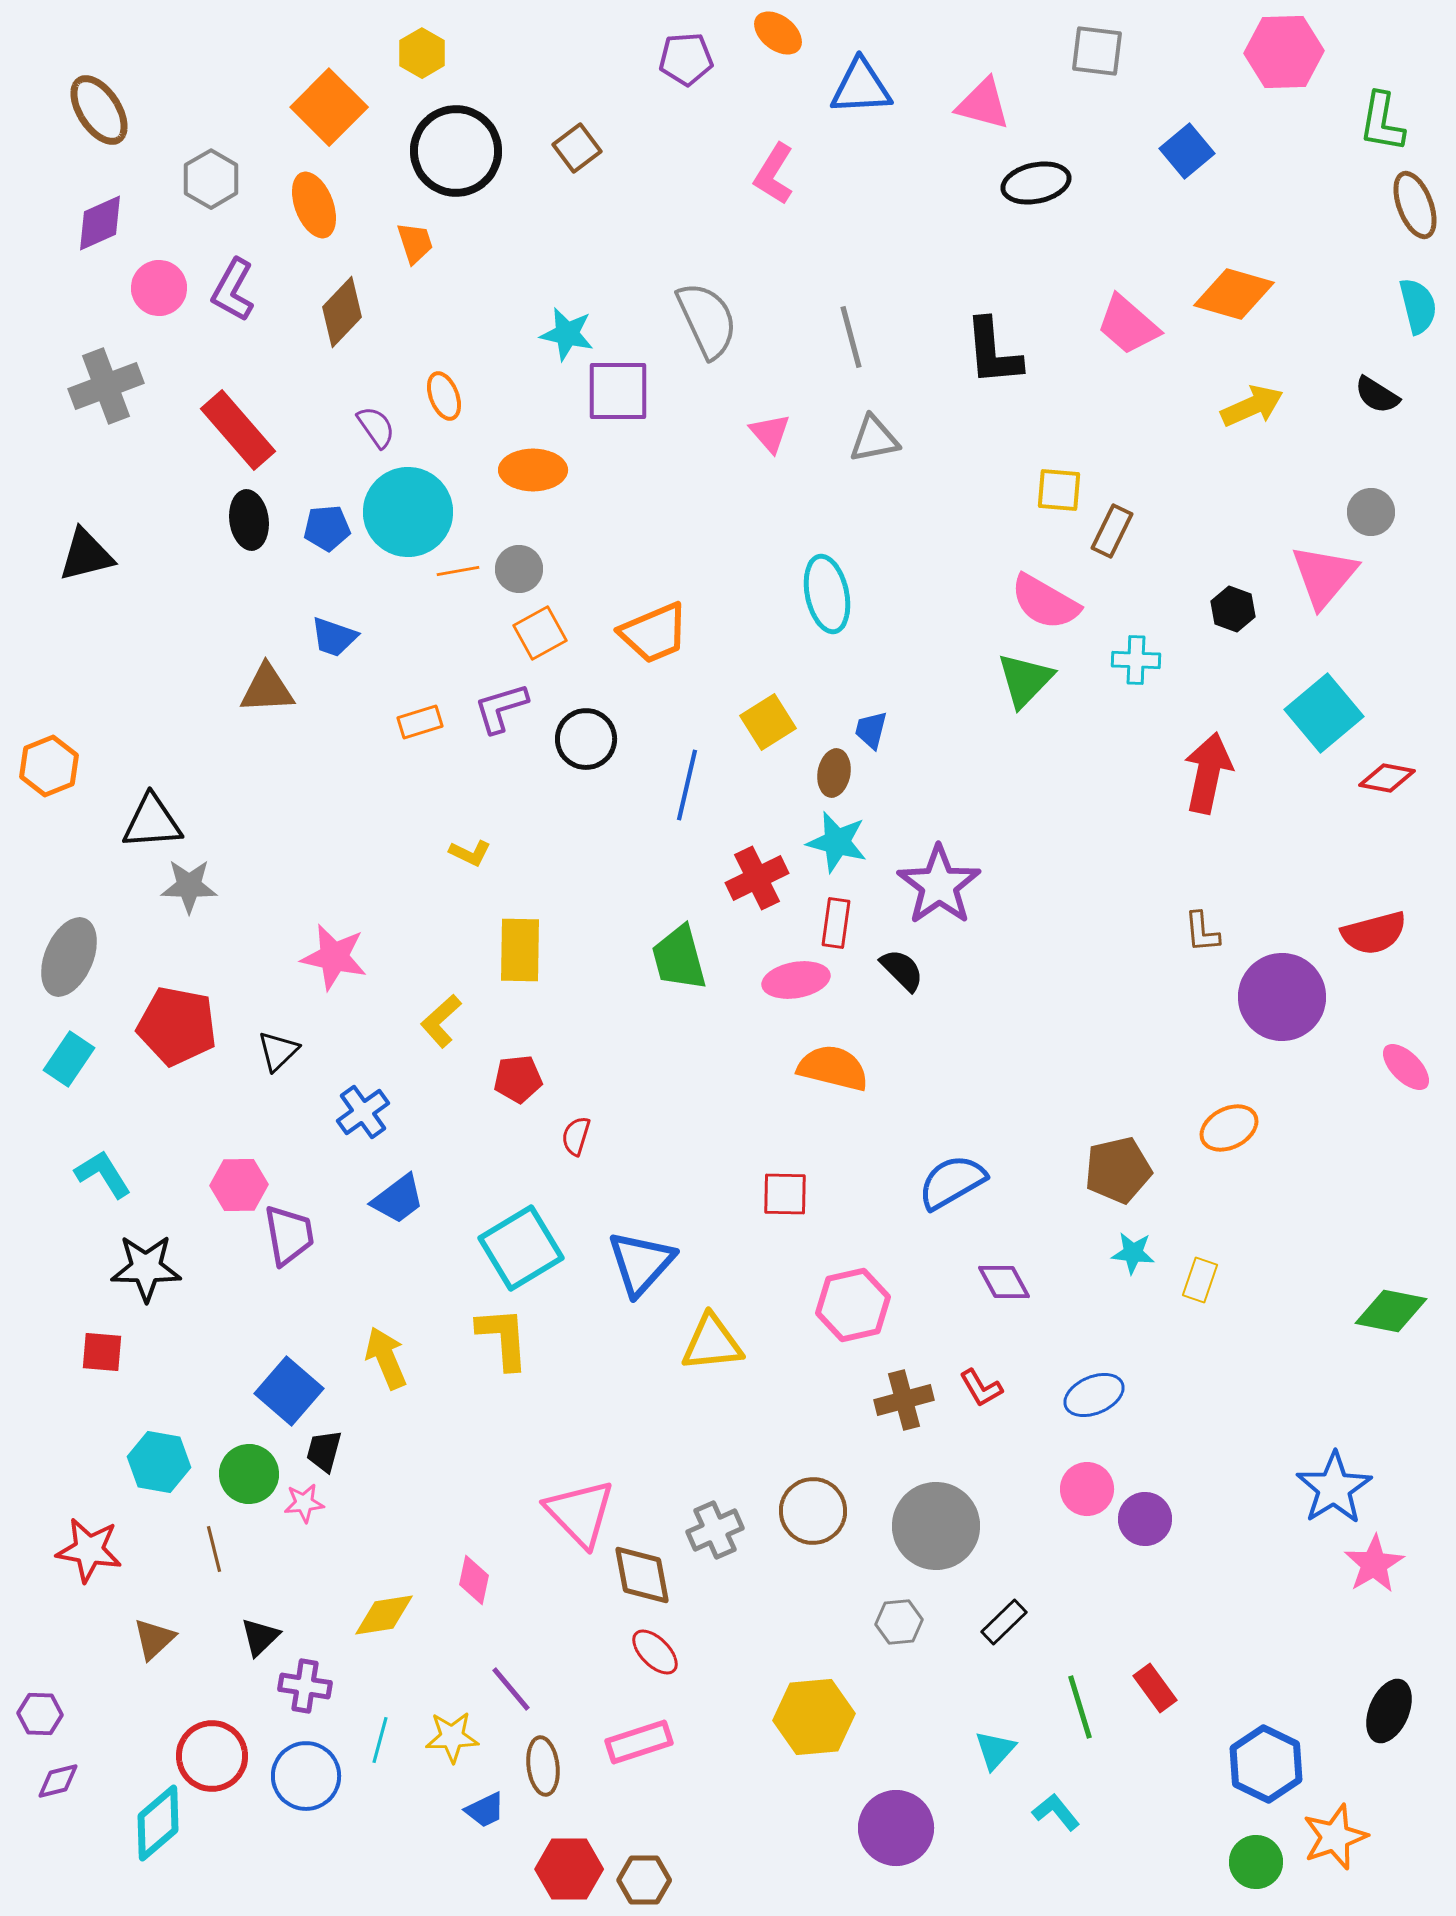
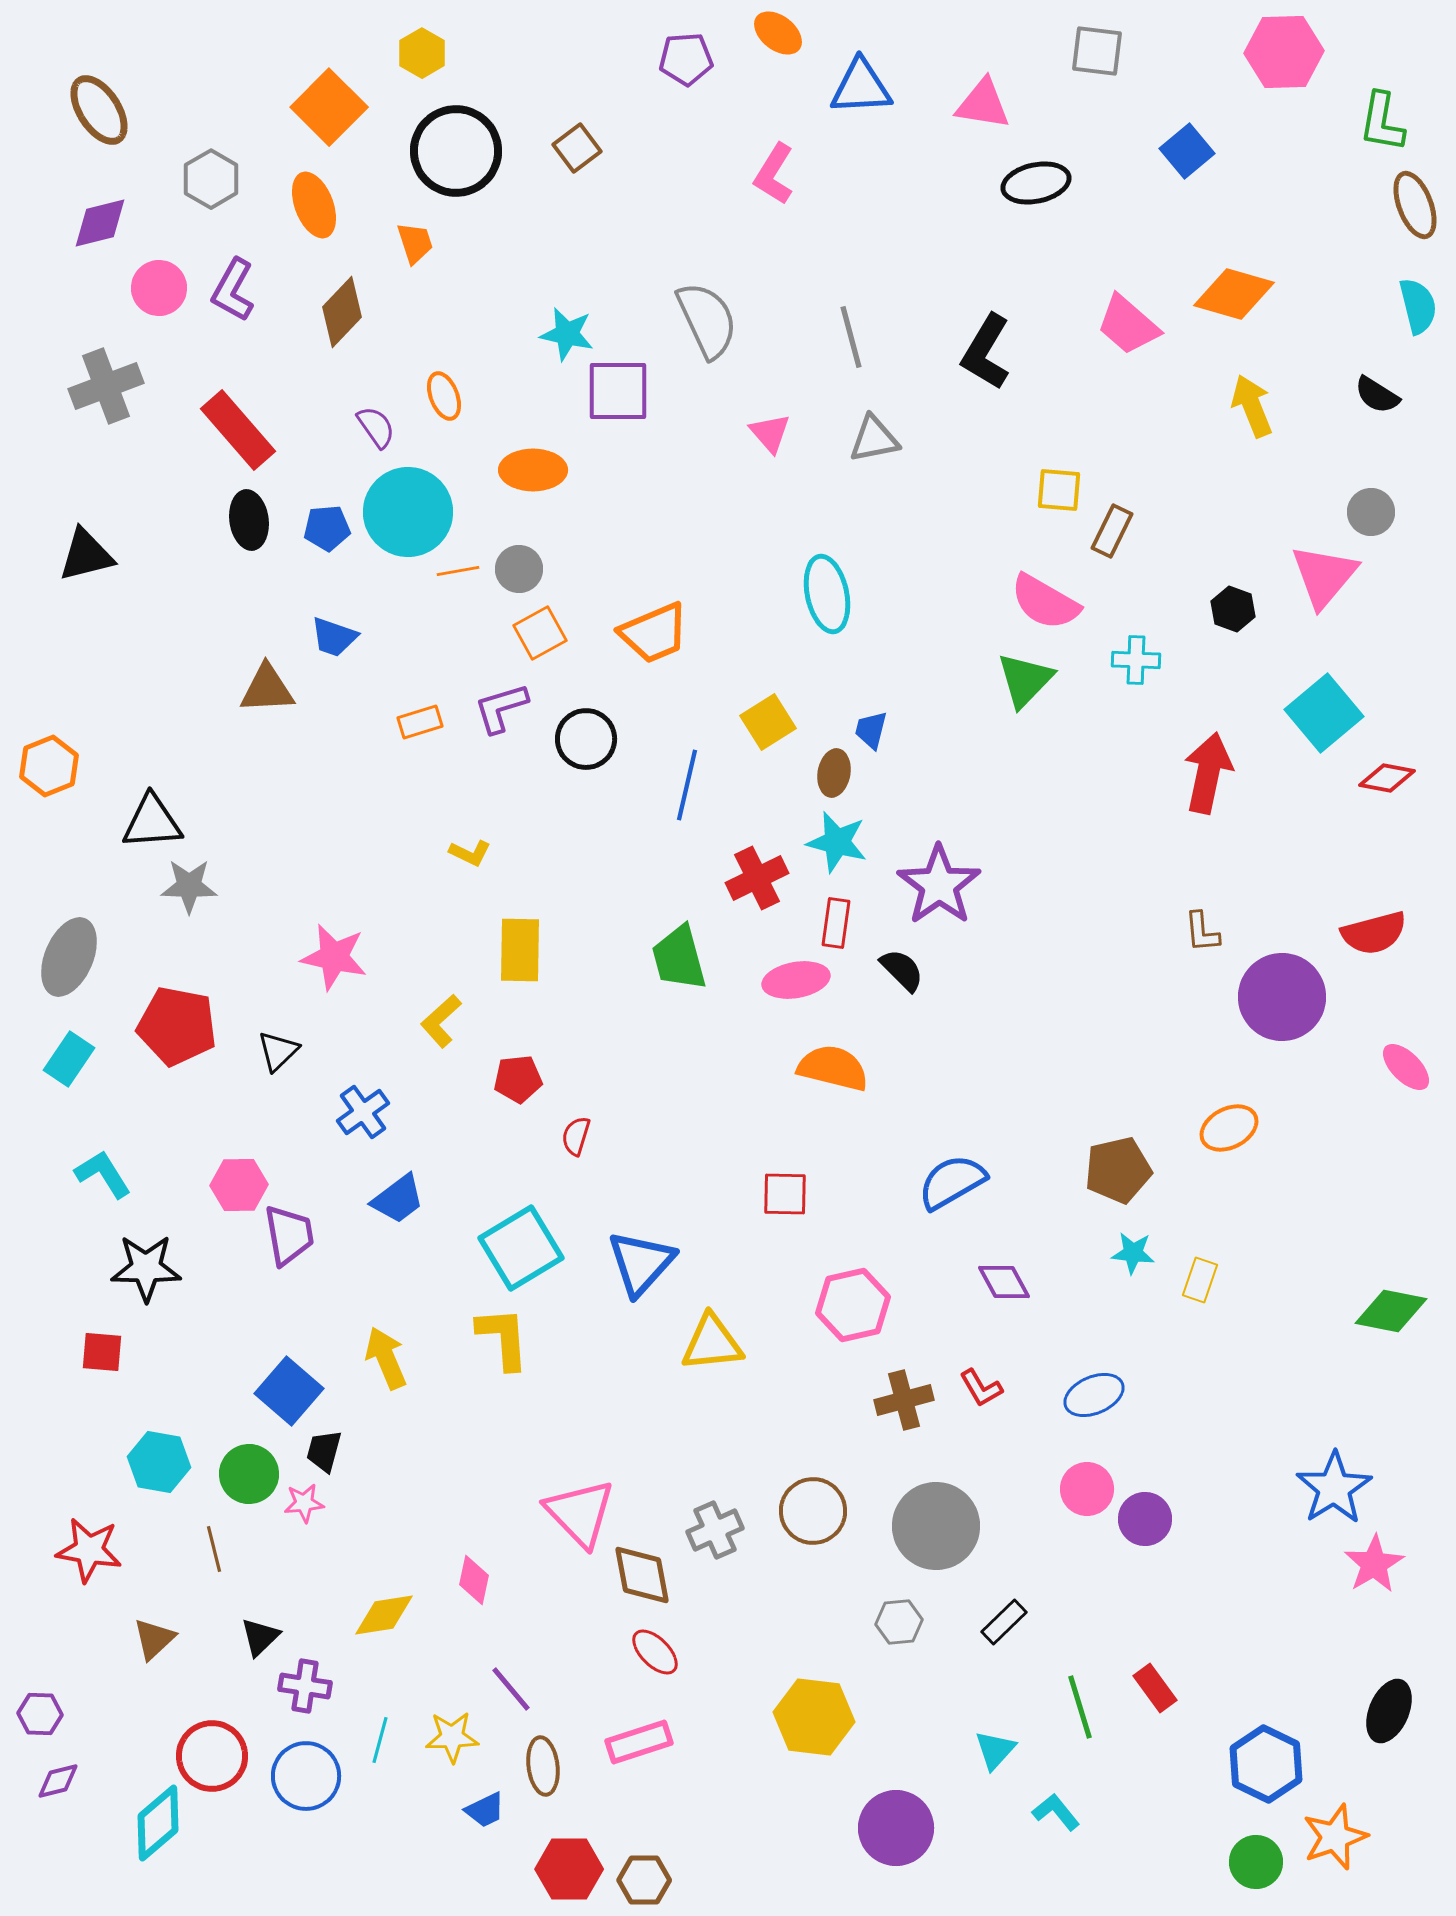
pink triangle at (983, 104): rotated 6 degrees counterclockwise
purple diamond at (100, 223): rotated 10 degrees clockwise
black L-shape at (993, 352): moved 7 px left; rotated 36 degrees clockwise
yellow arrow at (1252, 406): rotated 88 degrees counterclockwise
yellow hexagon at (814, 1717): rotated 12 degrees clockwise
